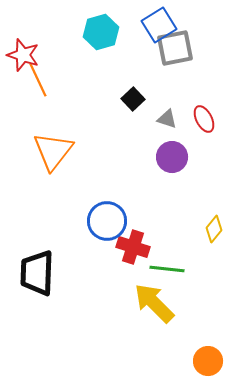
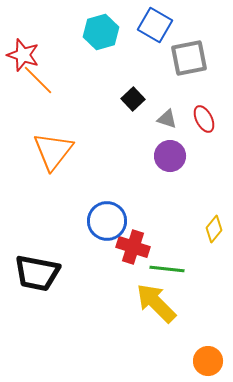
blue square: moved 4 px left; rotated 28 degrees counterclockwise
gray square: moved 14 px right, 10 px down
orange line: rotated 20 degrees counterclockwise
purple circle: moved 2 px left, 1 px up
black trapezoid: rotated 81 degrees counterclockwise
yellow arrow: moved 2 px right
